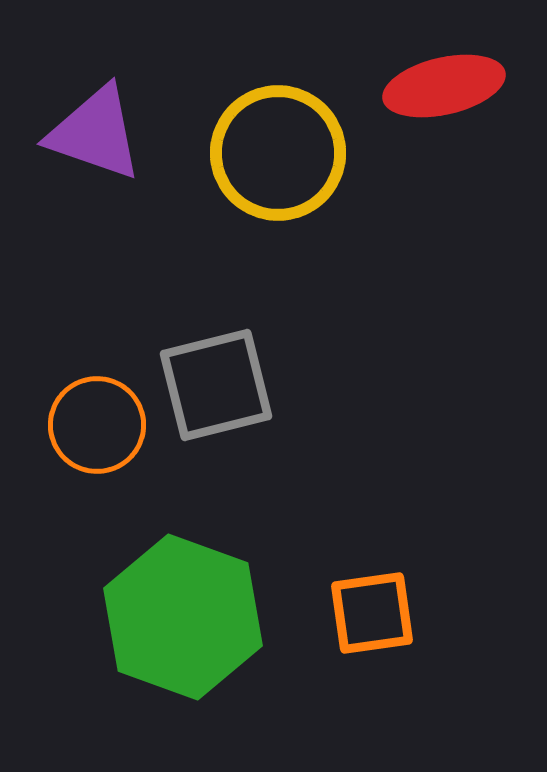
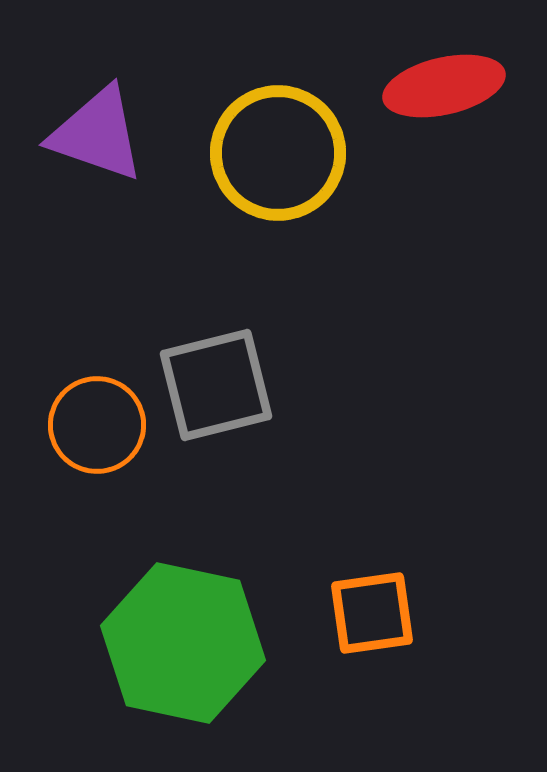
purple triangle: moved 2 px right, 1 px down
green hexagon: moved 26 px down; rotated 8 degrees counterclockwise
